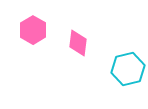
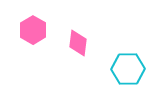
cyan hexagon: rotated 12 degrees clockwise
